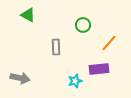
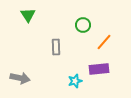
green triangle: rotated 28 degrees clockwise
orange line: moved 5 px left, 1 px up
